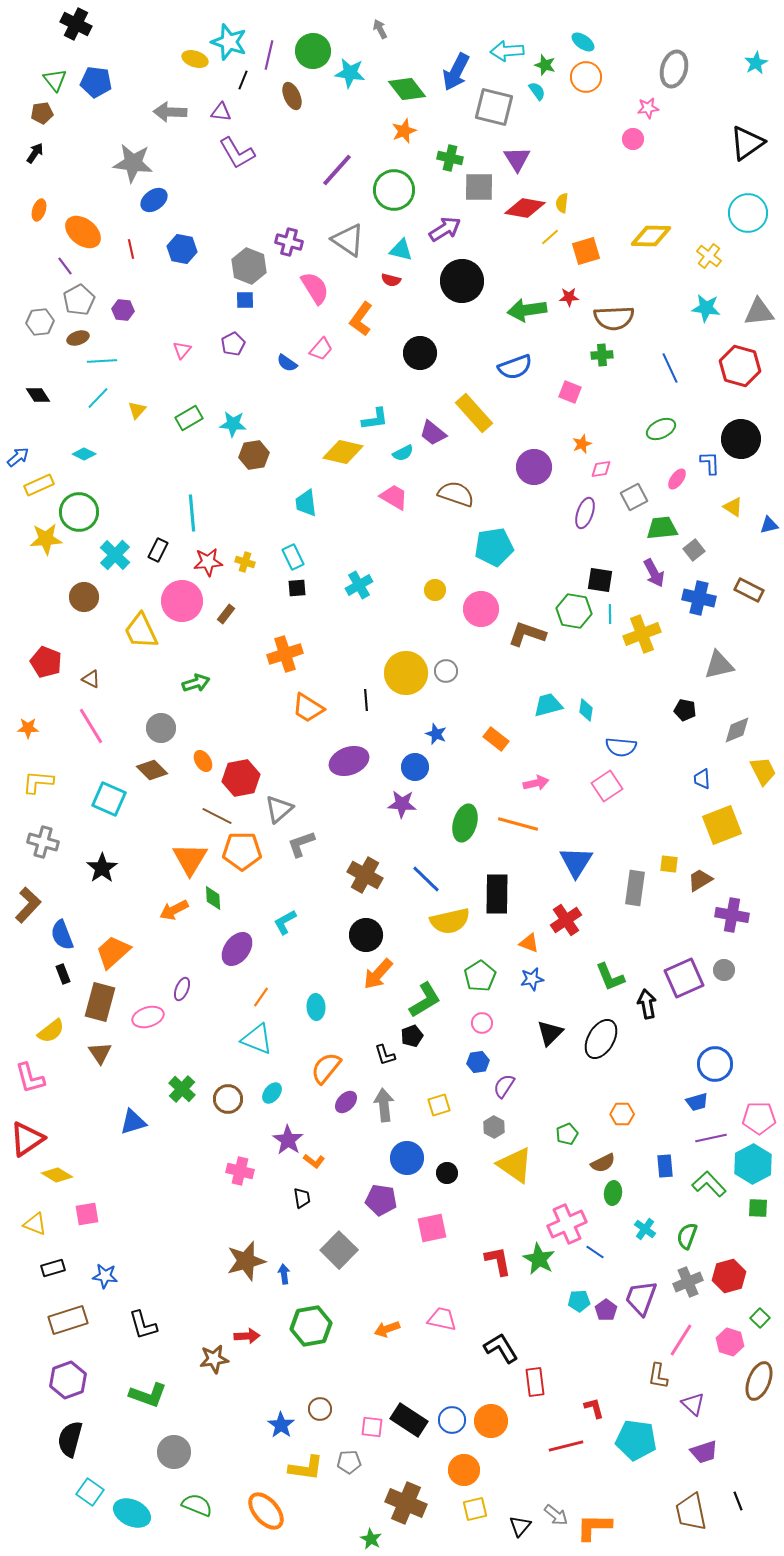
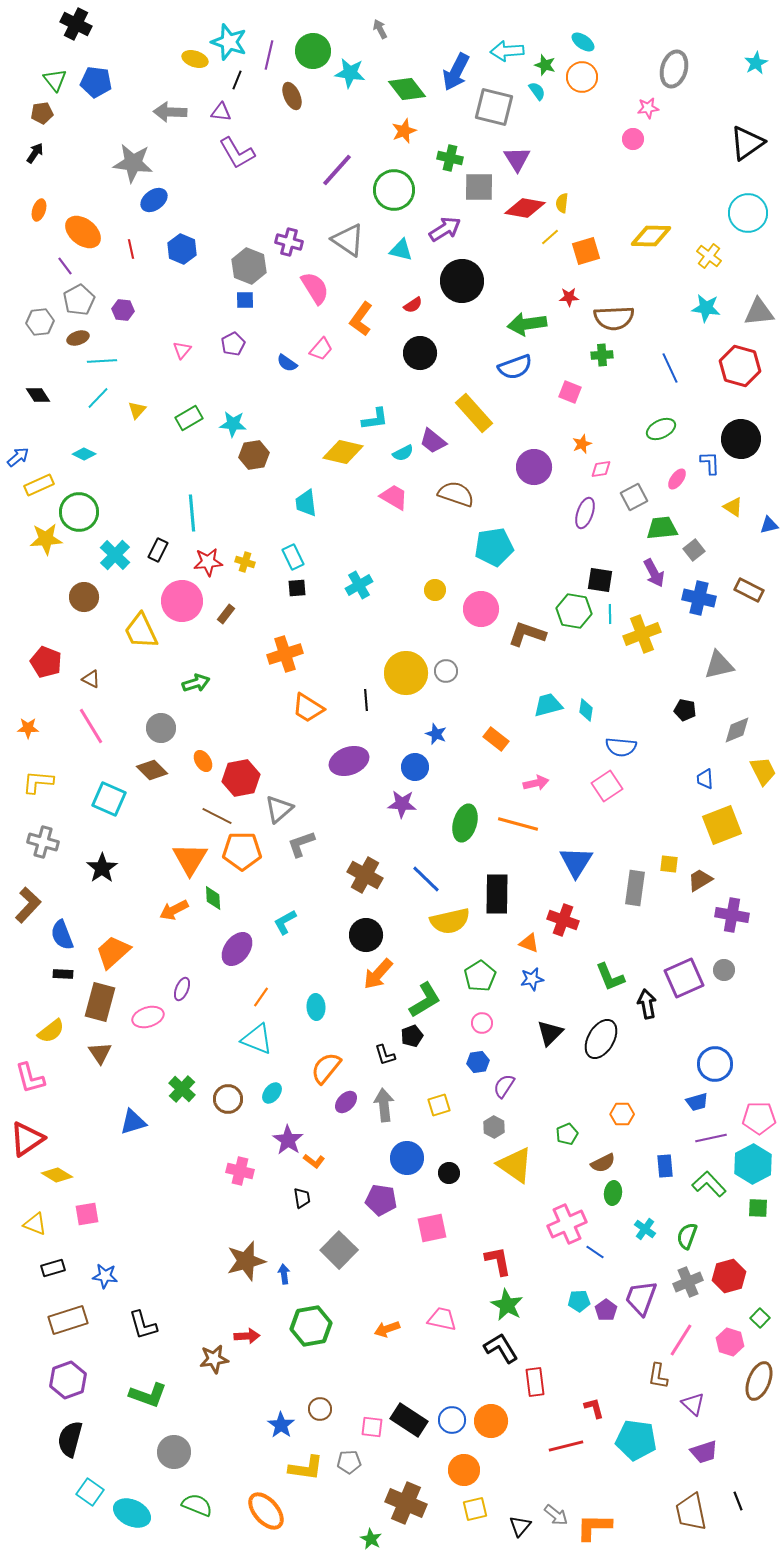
orange circle at (586, 77): moved 4 px left
black line at (243, 80): moved 6 px left
blue hexagon at (182, 249): rotated 12 degrees clockwise
red semicircle at (391, 280): moved 22 px right, 25 px down; rotated 48 degrees counterclockwise
green arrow at (527, 310): moved 14 px down
purple trapezoid at (433, 433): moved 8 px down
blue trapezoid at (702, 779): moved 3 px right
red cross at (566, 920): moved 3 px left; rotated 36 degrees counterclockwise
black rectangle at (63, 974): rotated 66 degrees counterclockwise
black circle at (447, 1173): moved 2 px right
green star at (539, 1259): moved 32 px left, 46 px down
